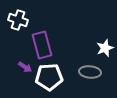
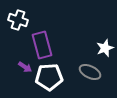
gray ellipse: rotated 20 degrees clockwise
